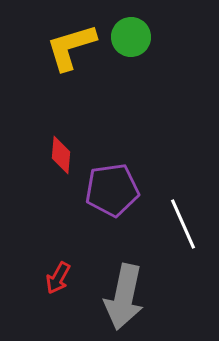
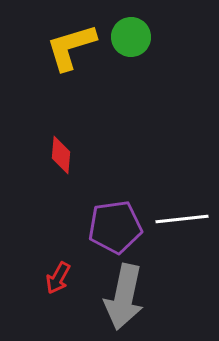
purple pentagon: moved 3 px right, 37 px down
white line: moved 1 px left, 5 px up; rotated 72 degrees counterclockwise
